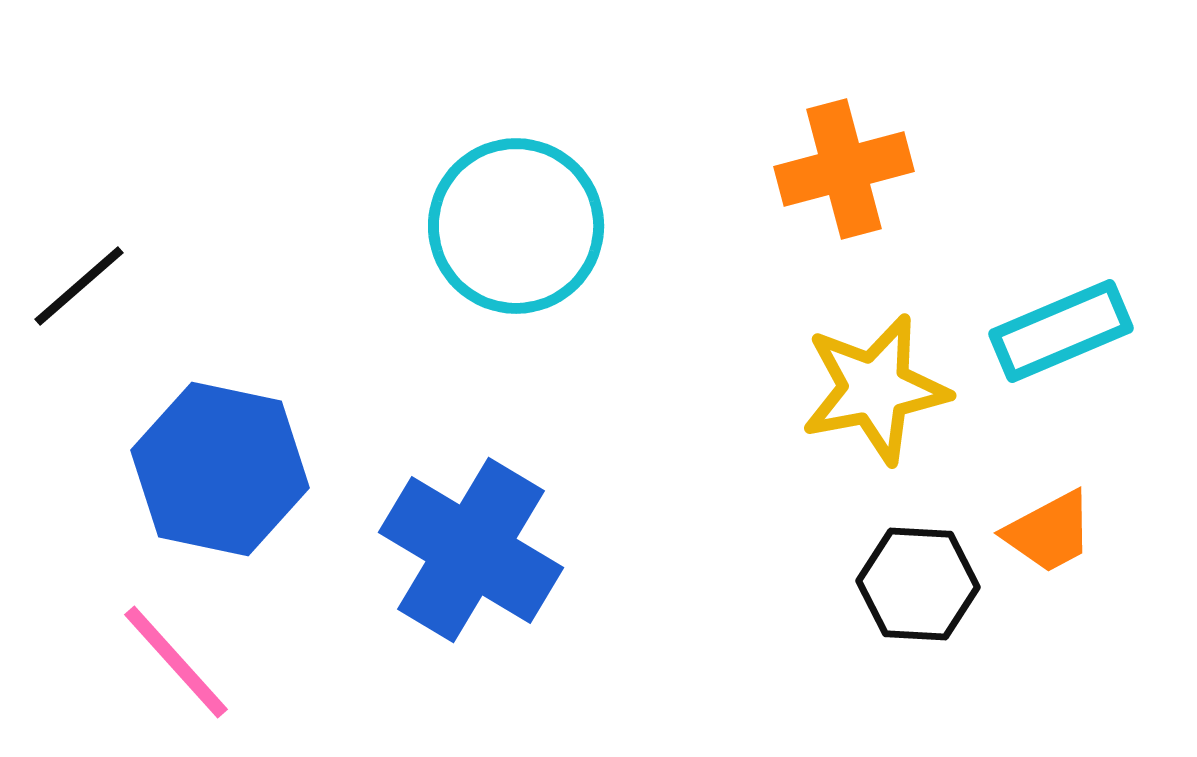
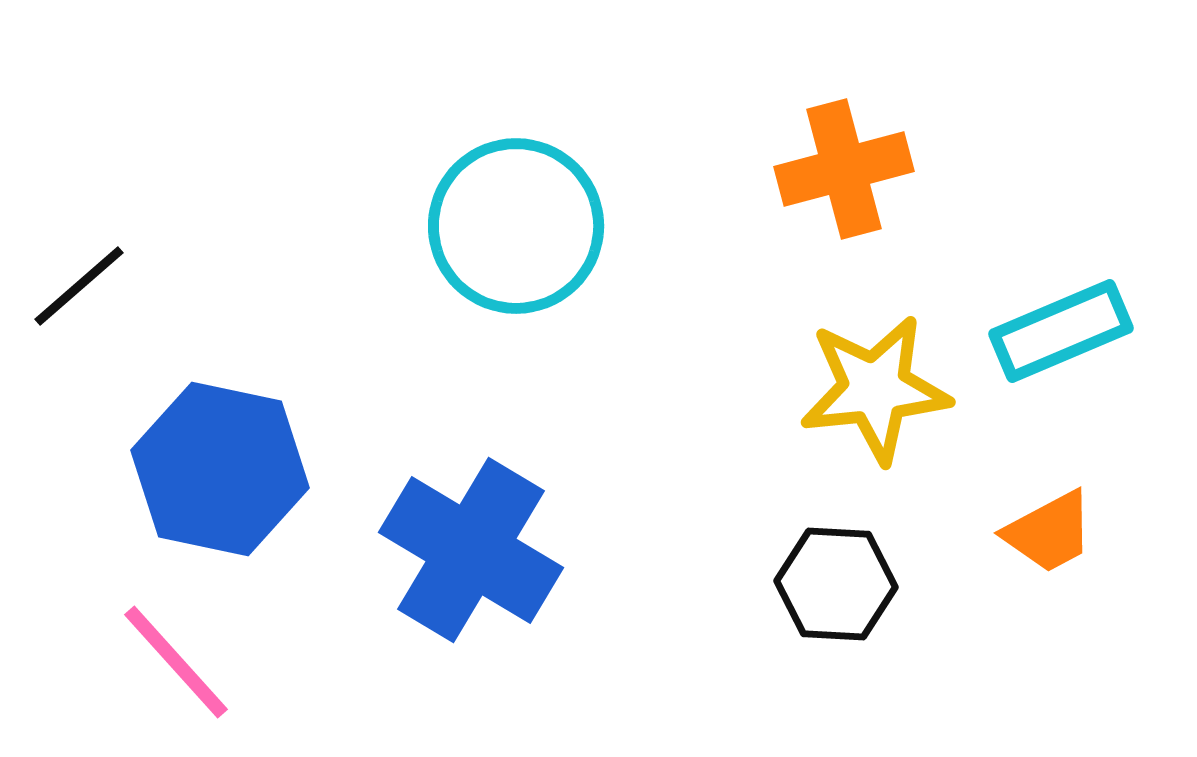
yellow star: rotated 5 degrees clockwise
black hexagon: moved 82 px left
